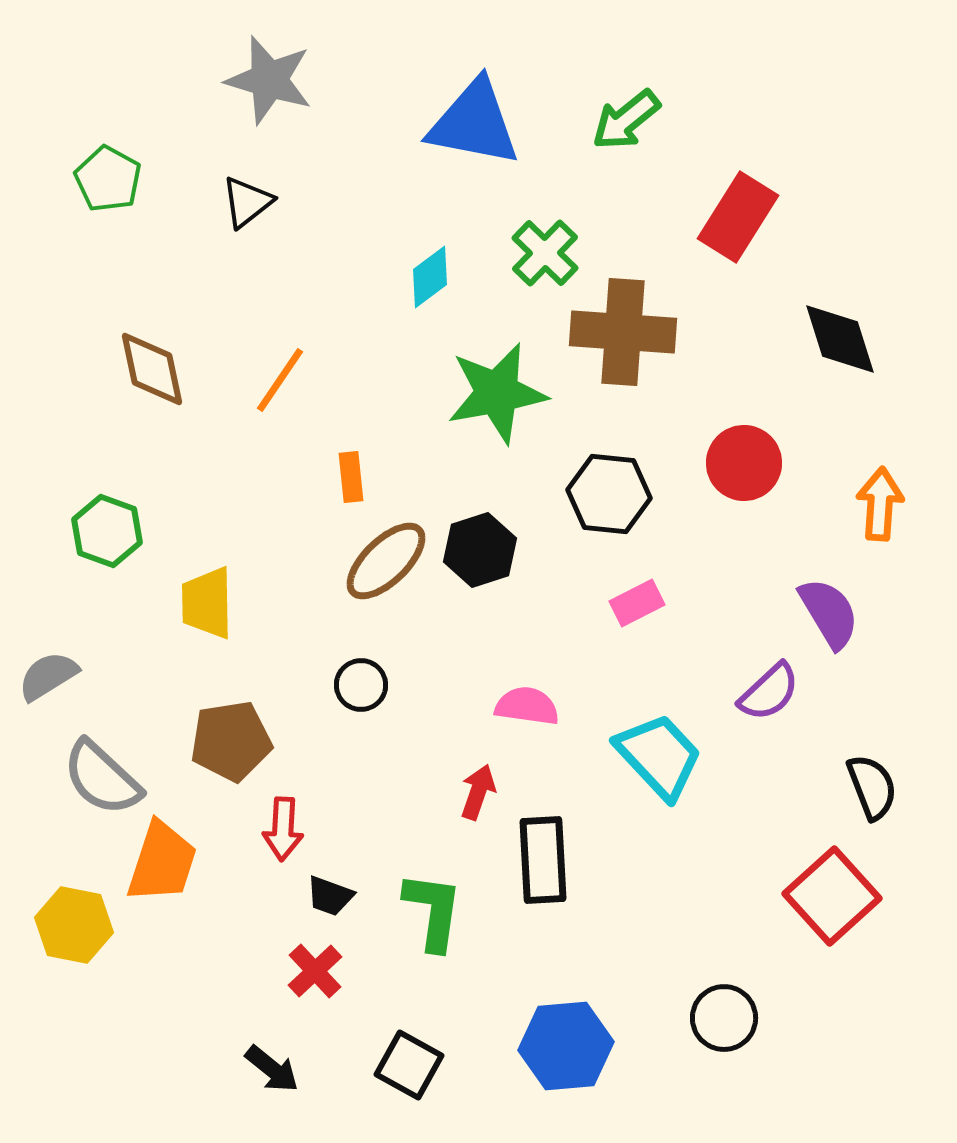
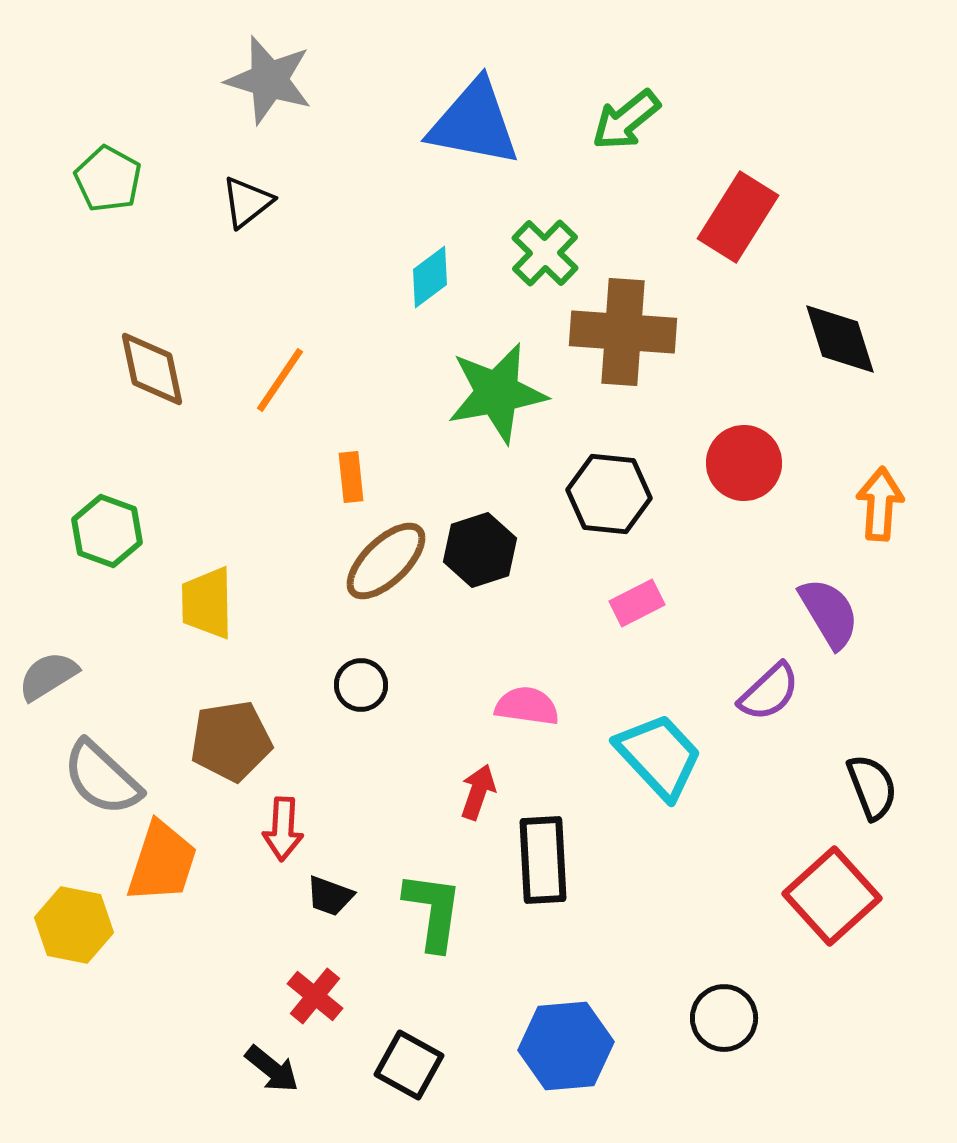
red cross at (315, 971): moved 25 px down; rotated 8 degrees counterclockwise
